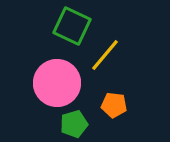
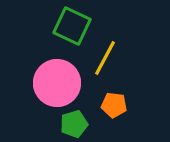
yellow line: moved 3 px down; rotated 12 degrees counterclockwise
